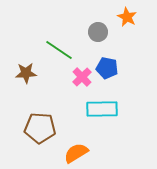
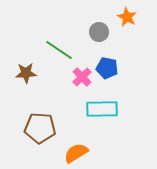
gray circle: moved 1 px right
